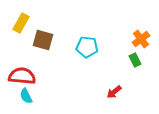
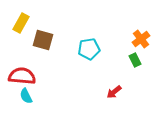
cyan pentagon: moved 2 px right, 2 px down; rotated 15 degrees counterclockwise
